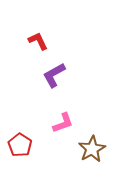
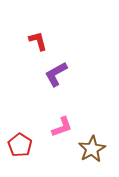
red L-shape: rotated 10 degrees clockwise
purple L-shape: moved 2 px right, 1 px up
pink L-shape: moved 1 px left, 4 px down
